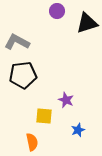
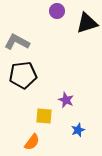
orange semicircle: rotated 48 degrees clockwise
